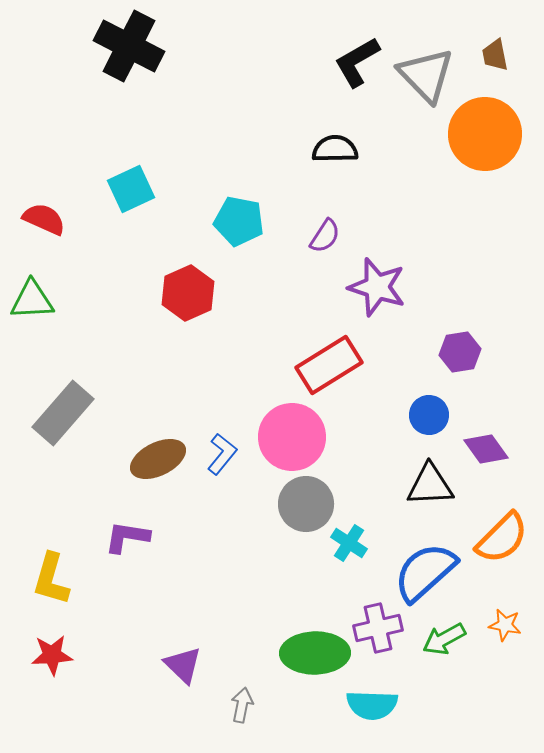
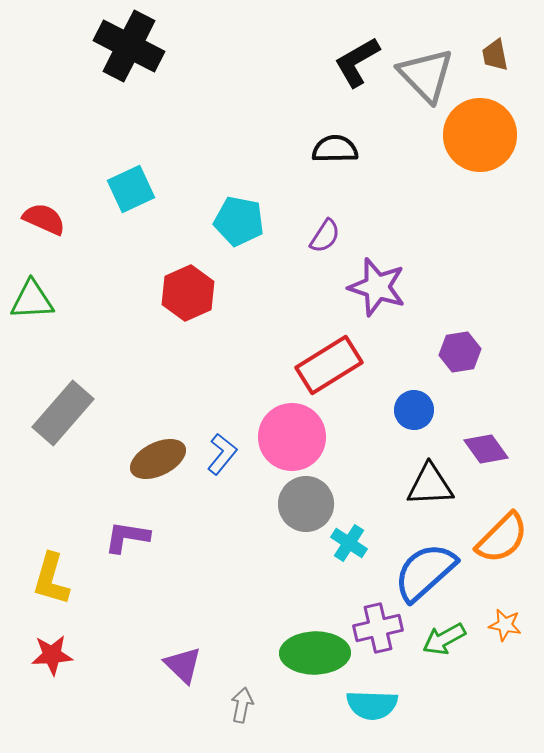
orange circle: moved 5 px left, 1 px down
blue circle: moved 15 px left, 5 px up
